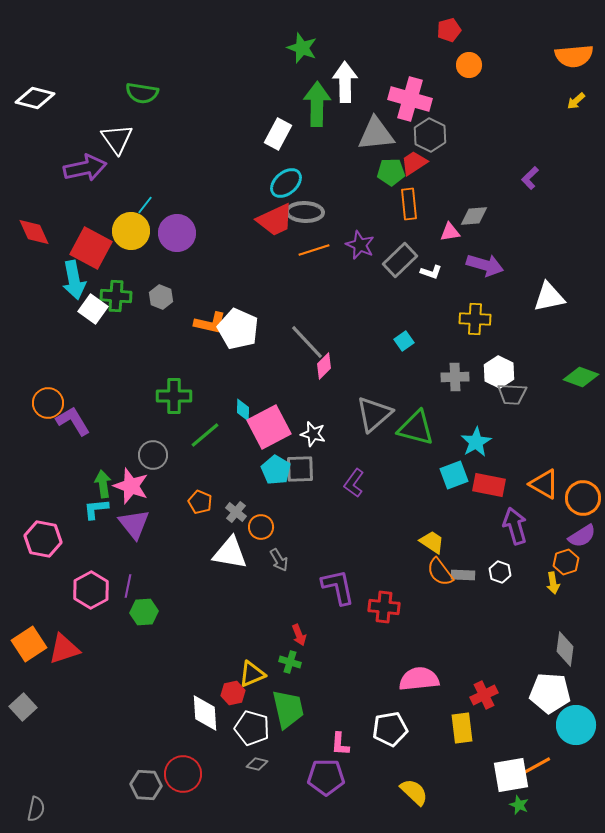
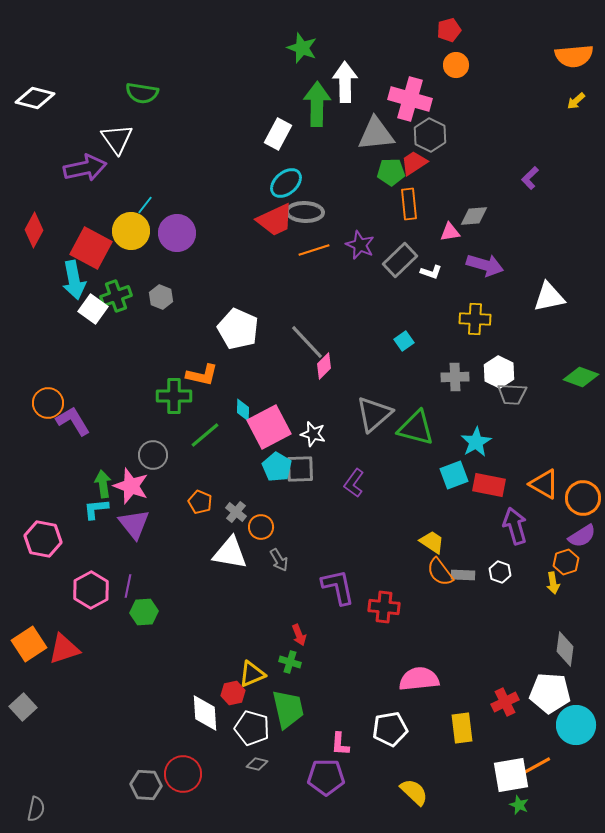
orange circle at (469, 65): moved 13 px left
red diamond at (34, 232): moved 2 px up; rotated 52 degrees clockwise
green cross at (116, 296): rotated 24 degrees counterclockwise
orange L-shape at (210, 323): moved 8 px left, 52 px down
cyan pentagon at (276, 470): moved 1 px right, 3 px up
red cross at (484, 695): moved 21 px right, 7 px down
